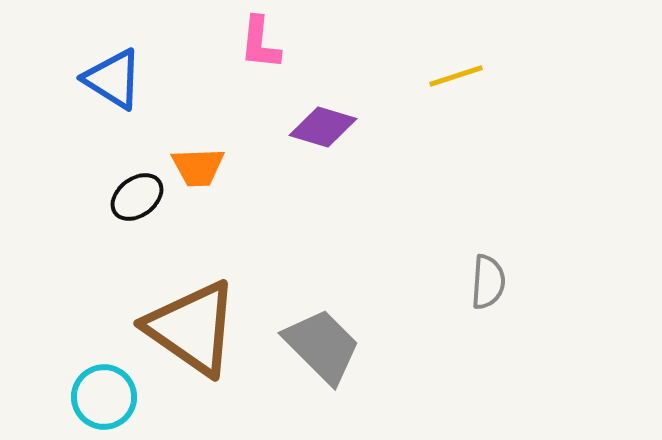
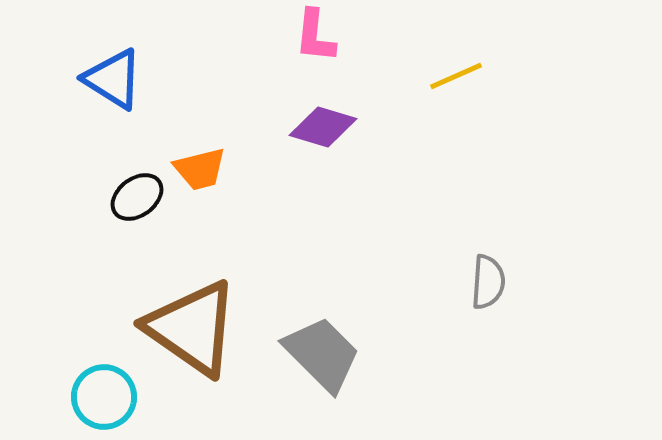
pink L-shape: moved 55 px right, 7 px up
yellow line: rotated 6 degrees counterclockwise
orange trapezoid: moved 2 px right, 2 px down; rotated 12 degrees counterclockwise
gray trapezoid: moved 8 px down
